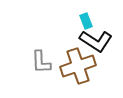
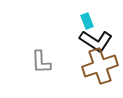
cyan rectangle: moved 1 px right
brown cross: moved 22 px right
